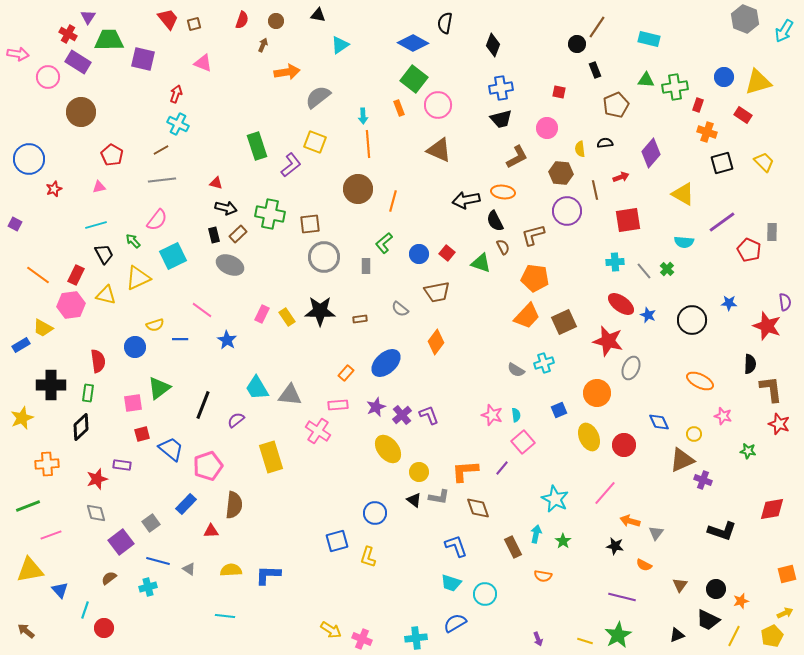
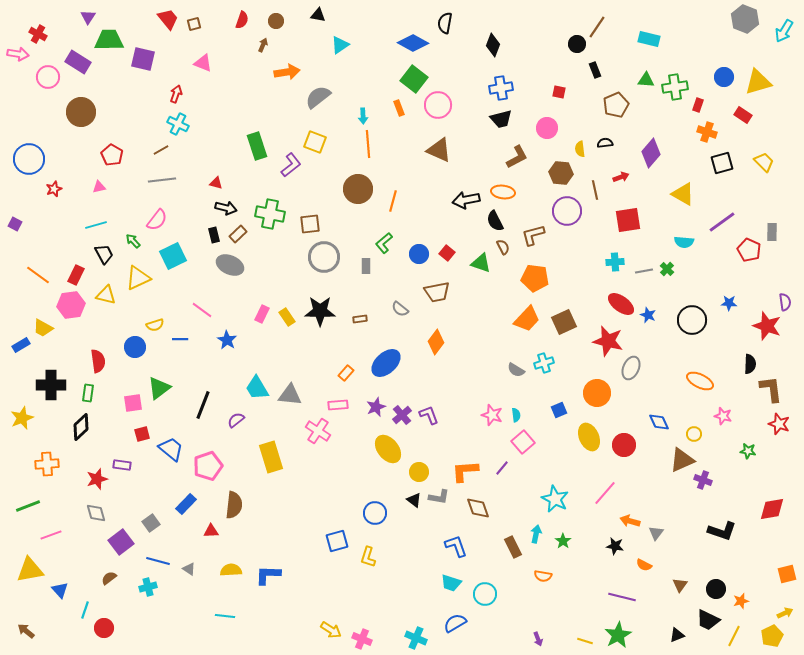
red cross at (68, 34): moved 30 px left
gray line at (644, 271): rotated 60 degrees counterclockwise
orange trapezoid at (527, 316): moved 3 px down
cyan cross at (416, 638): rotated 30 degrees clockwise
